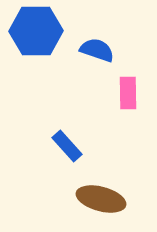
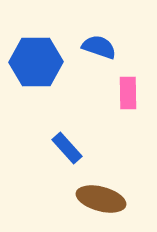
blue hexagon: moved 31 px down
blue semicircle: moved 2 px right, 3 px up
blue rectangle: moved 2 px down
